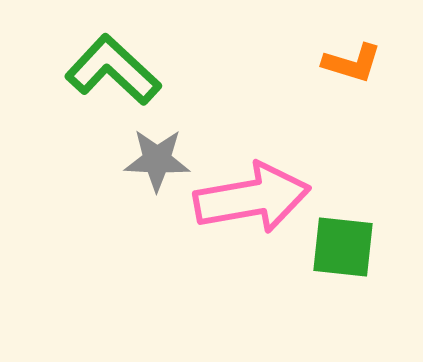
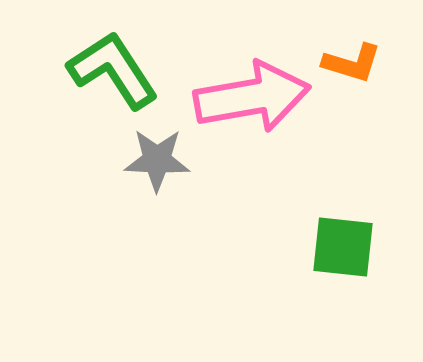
green L-shape: rotated 14 degrees clockwise
pink arrow: moved 101 px up
